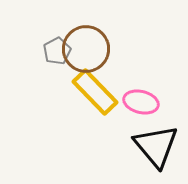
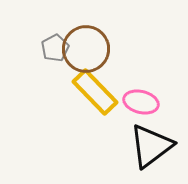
gray pentagon: moved 2 px left, 3 px up
black triangle: moved 5 px left; rotated 33 degrees clockwise
